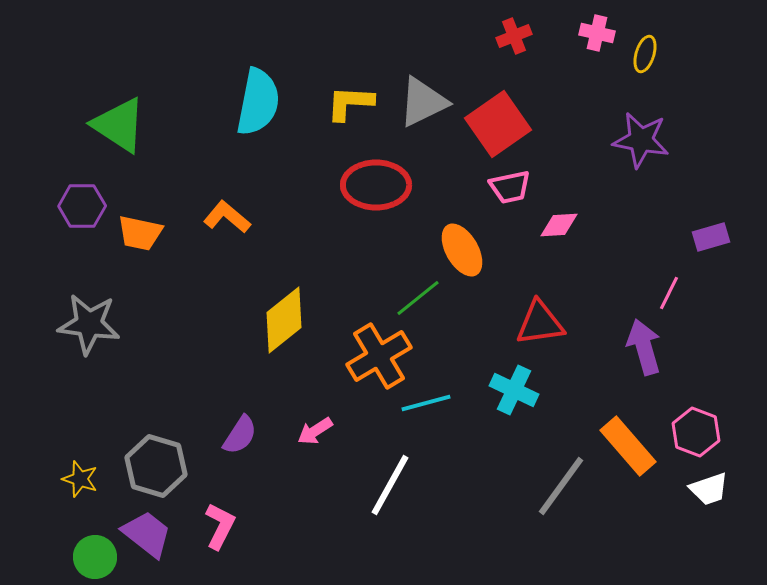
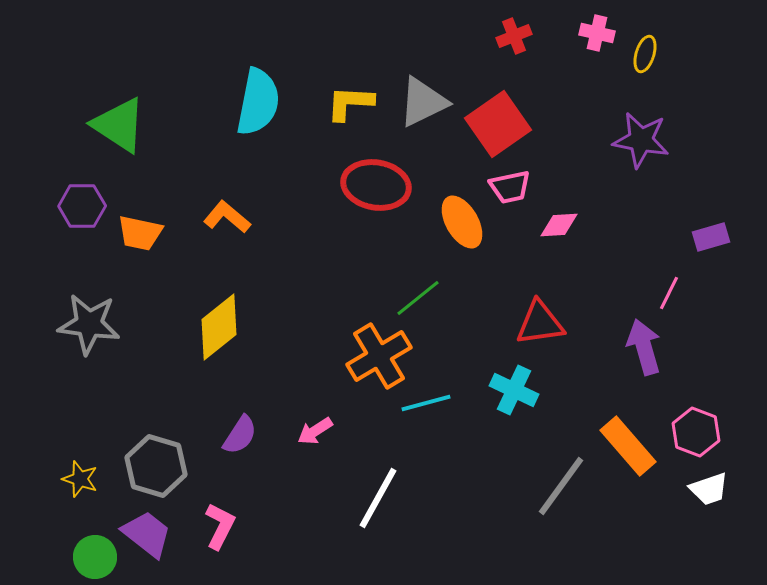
red ellipse: rotated 10 degrees clockwise
orange ellipse: moved 28 px up
yellow diamond: moved 65 px left, 7 px down
white line: moved 12 px left, 13 px down
